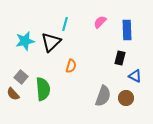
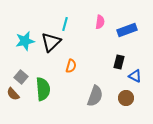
pink semicircle: rotated 144 degrees clockwise
blue rectangle: rotated 72 degrees clockwise
black rectangle: moved 1 px left, 4 px down
gray semicircle: moved 8 px left
